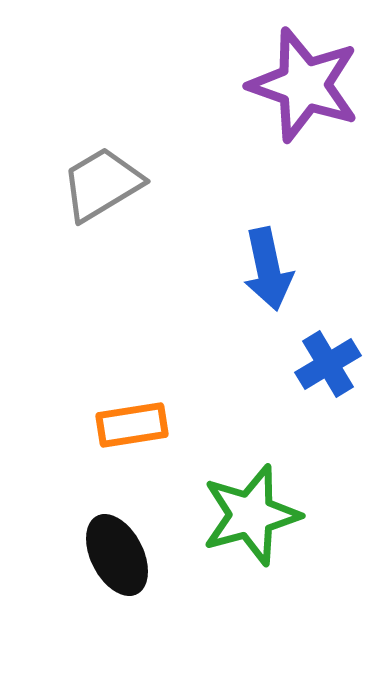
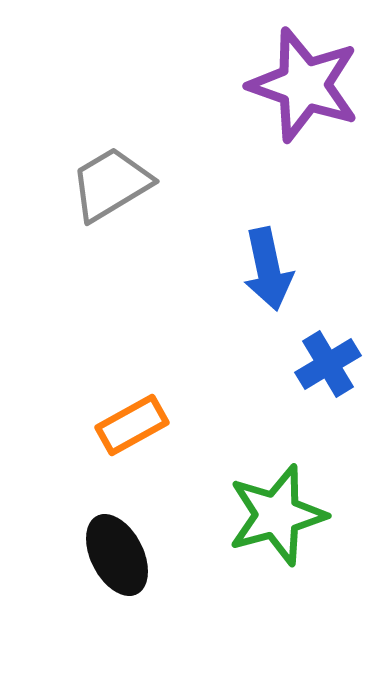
gray trapezoid: moved 9 px right
orange rectangle: rotated 20 degrees counterclockwise
green star: moved 26 px right
